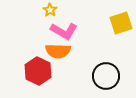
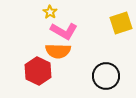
yellow star: moved 2 px down
